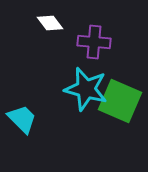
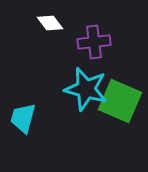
purple cross: rotated 12 degrees counterclockwise
cyan trapezoid: moved 1 px right, 1 px up; rotated 120 degrees counterclockwise
